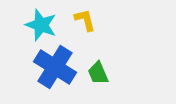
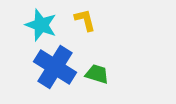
green trapezoid: moved 1 px left, 1 px down; rotated 130 degrees clockwise
